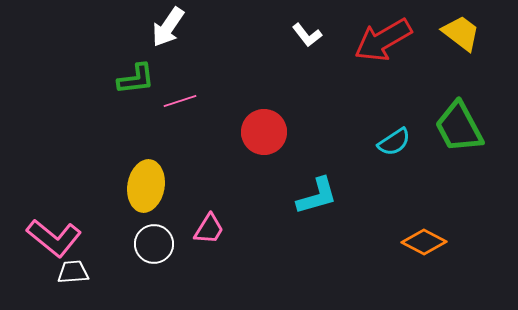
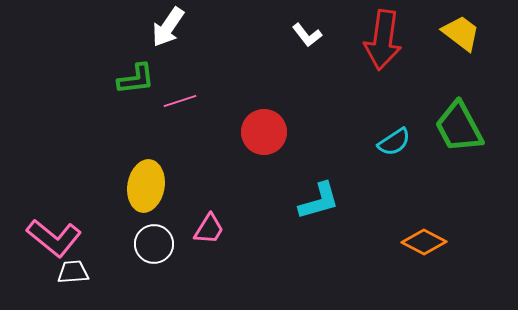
red arrow: rotated 52 degrees counterclockwise
cyan L-shape: moved 2 px right, 5 px down
